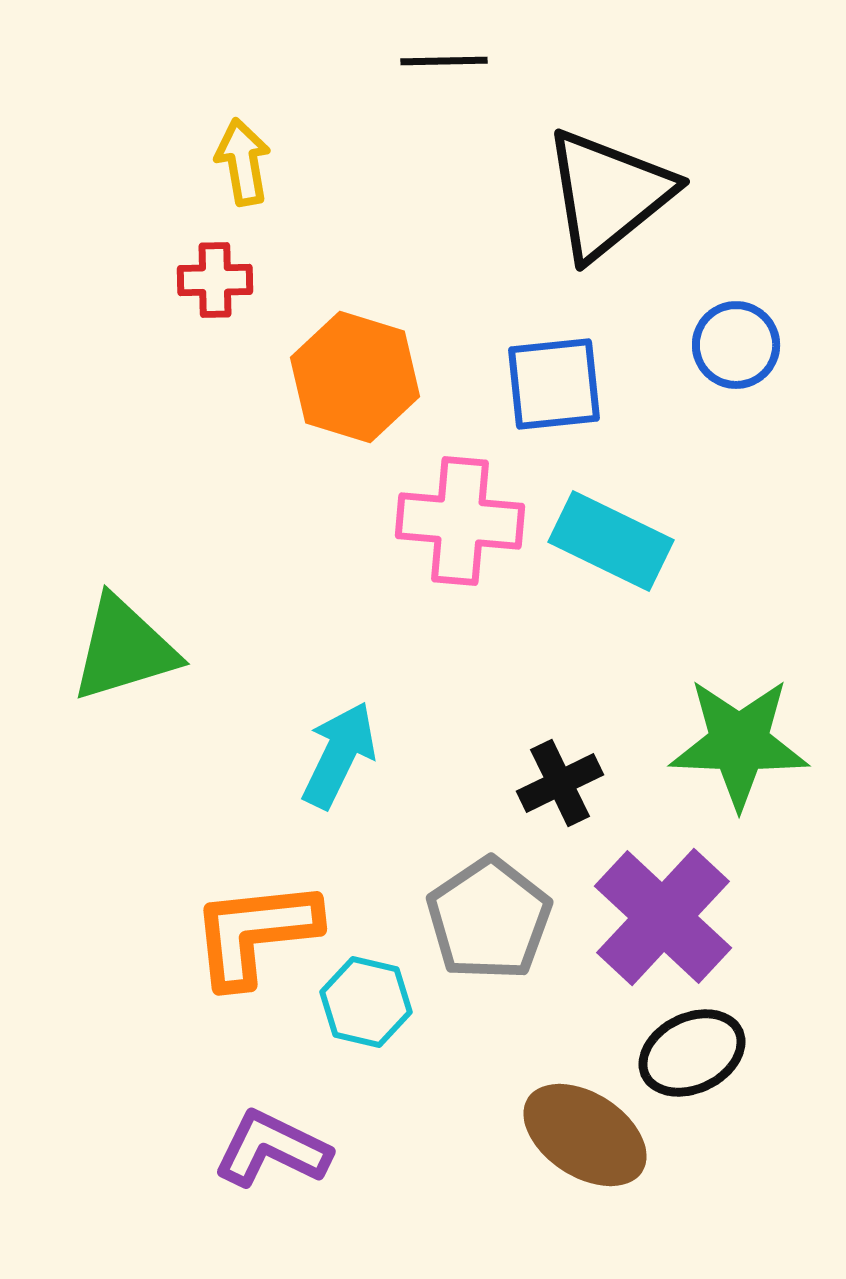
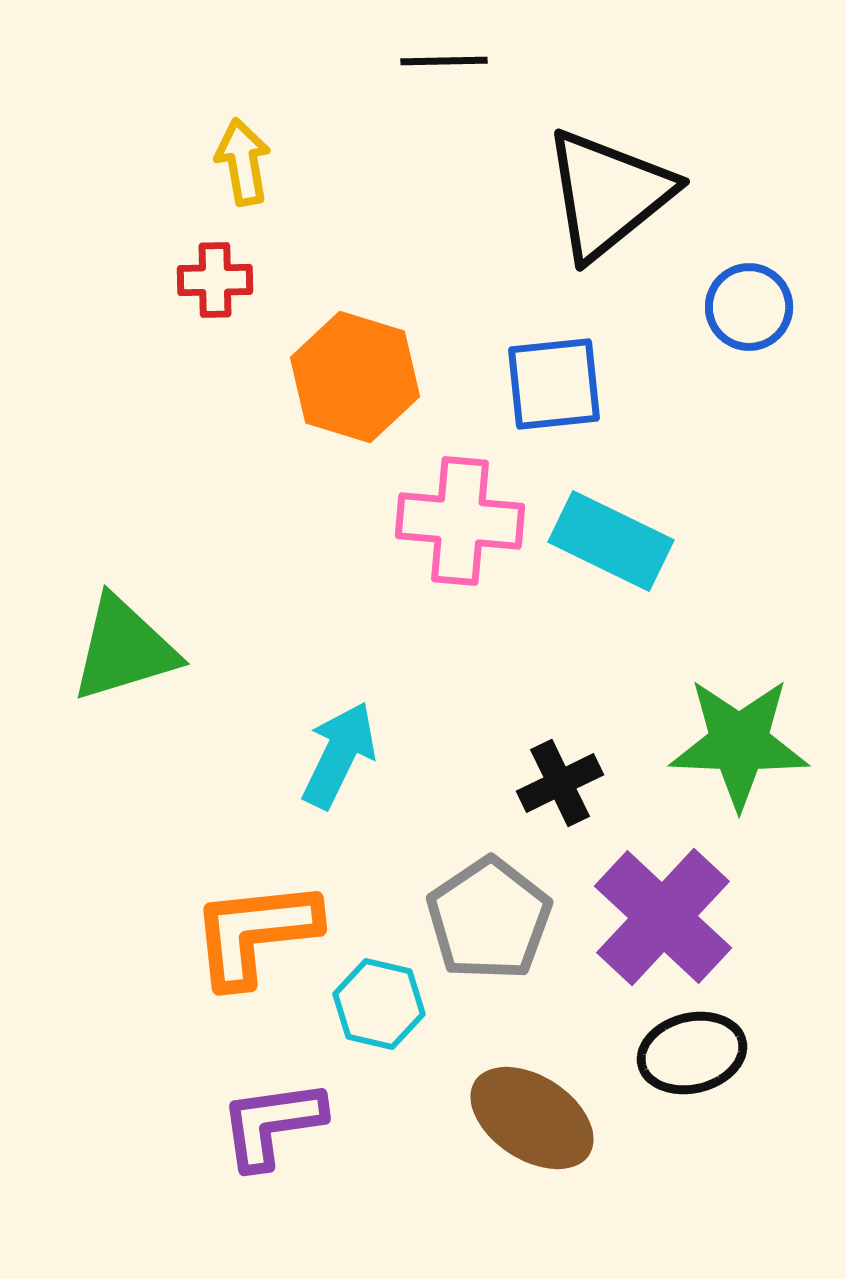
blue circle: moved 13 px right, 38 px up
cyan hexagon: moved 13 px right, 2 px down
black ellipse: rotated 12 degrees clockwise
brown ellipse: moved 53 px left, 17 px up
purple L-shape: moved 25 px up; rotated 34 degrees counterclockwise
